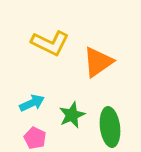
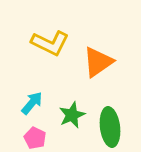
cyan arrow: rotated 25 degrees counterclockwise
